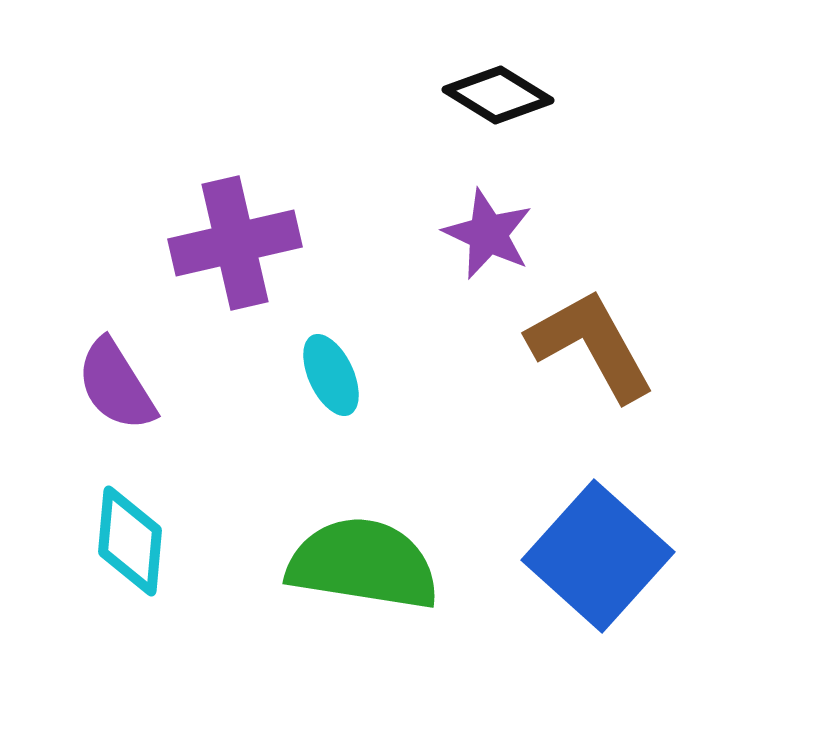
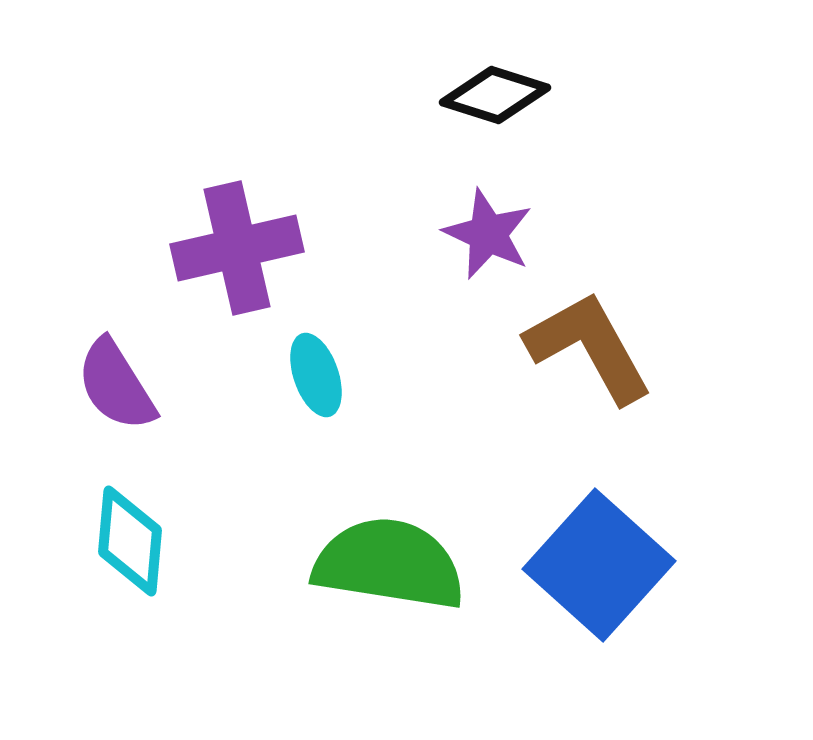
black diamond: moved 3 px left; rotated 14 degrees counterclockwise
purple cross: moved 2 px right, 5 px down
brown L-shape: moved 2 px left, 2 px down
cyan ellipse: moved 15 px left; rotated 6 degrees clockwise
blue square: moved 1 px right, 9 px down
green semicircle: moved 26 px right
